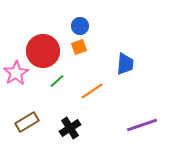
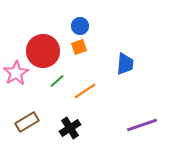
orange line: moved 7 px left
